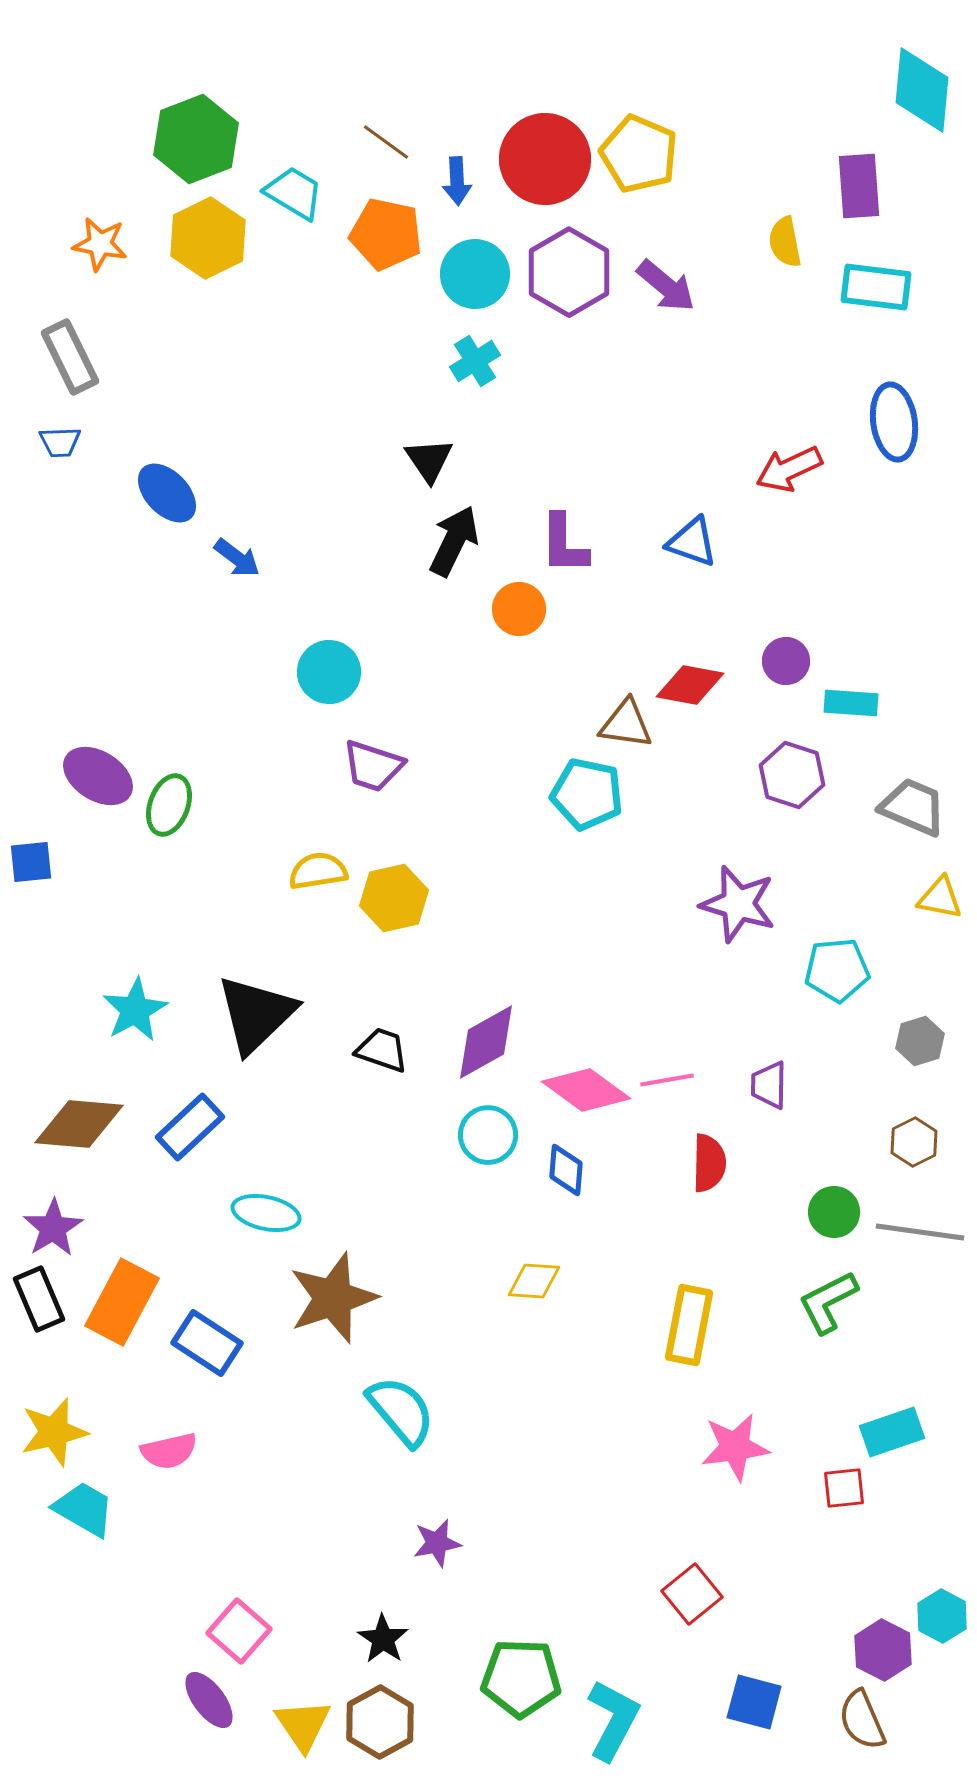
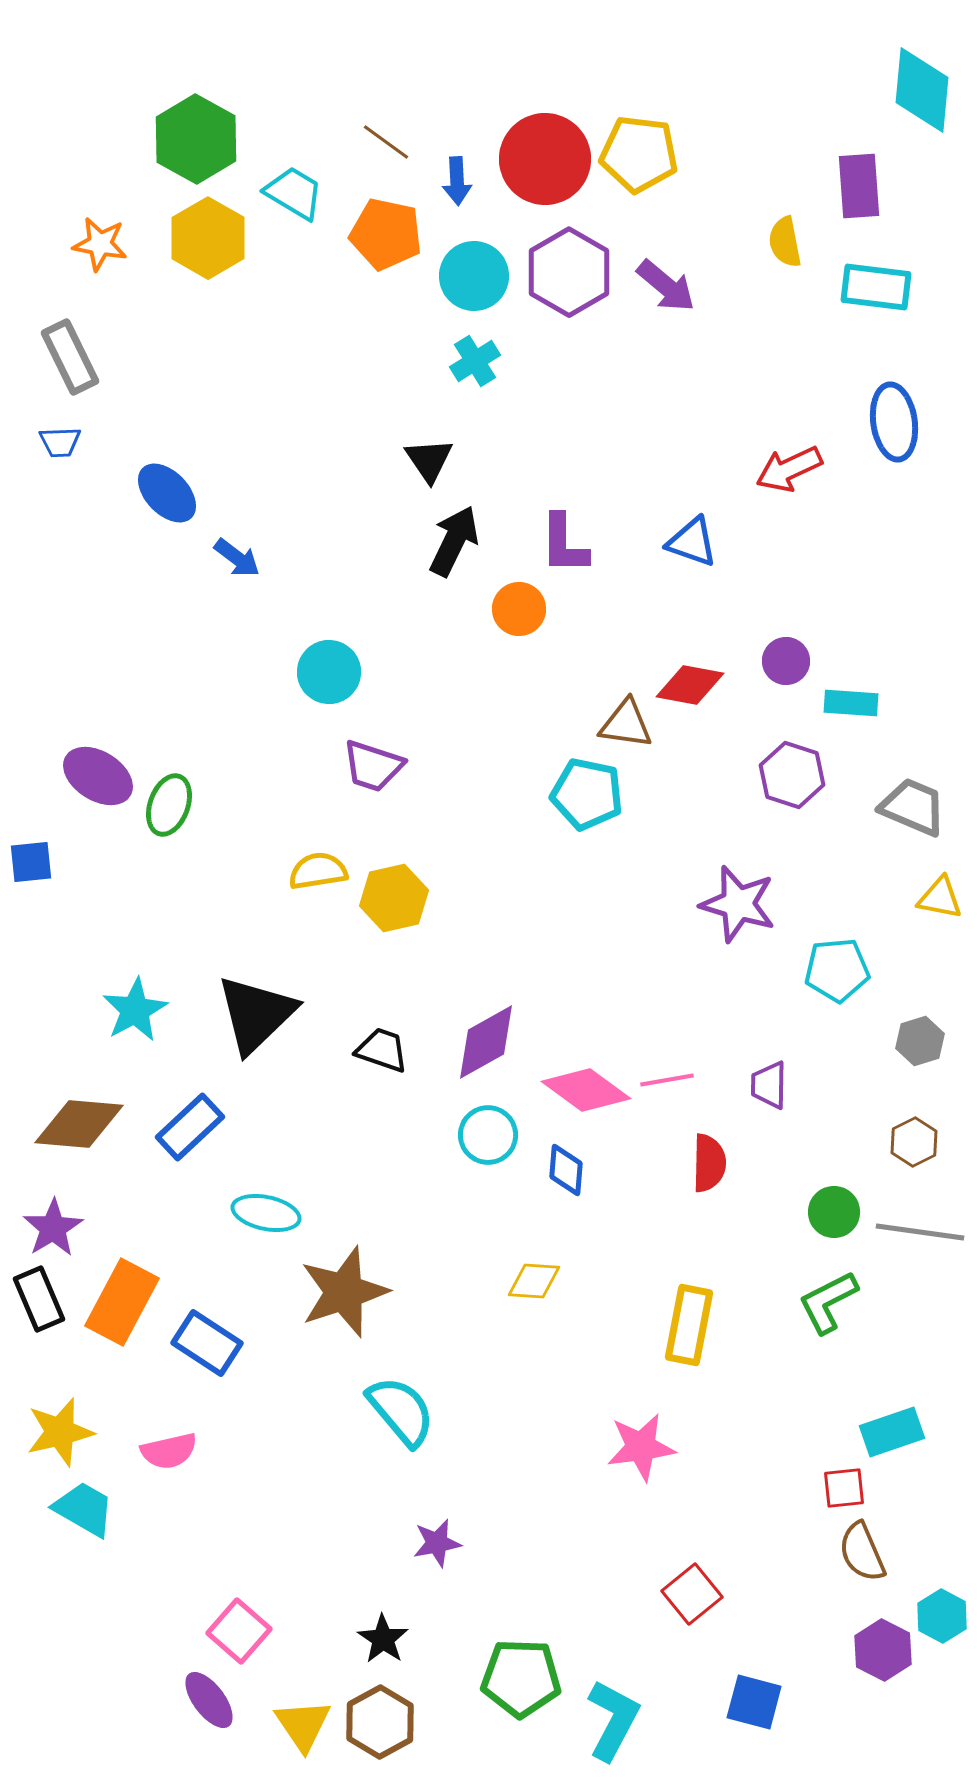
green hexagon at (196, 139): rotated 10 degrees counterclockwise
yellow pentagon at (639, 154): rotated 16 degrees counterclockwise
yellow hexagon at (208, 238): rotated 4 degrees counterclockwise
cyan circle at (475, 274): moved 1 px left, 2 px down
brown star at (333, 1298): moved 11 px right, 6 px up
yellow star at (54, 1432): moved 6 px right
pink star at (735, 1447): moved 94 px left
brown semicircle at (862, 1720): moved 168 px up
